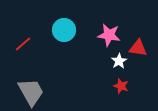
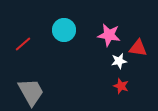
white star: rotated 21 degrees clockwise
